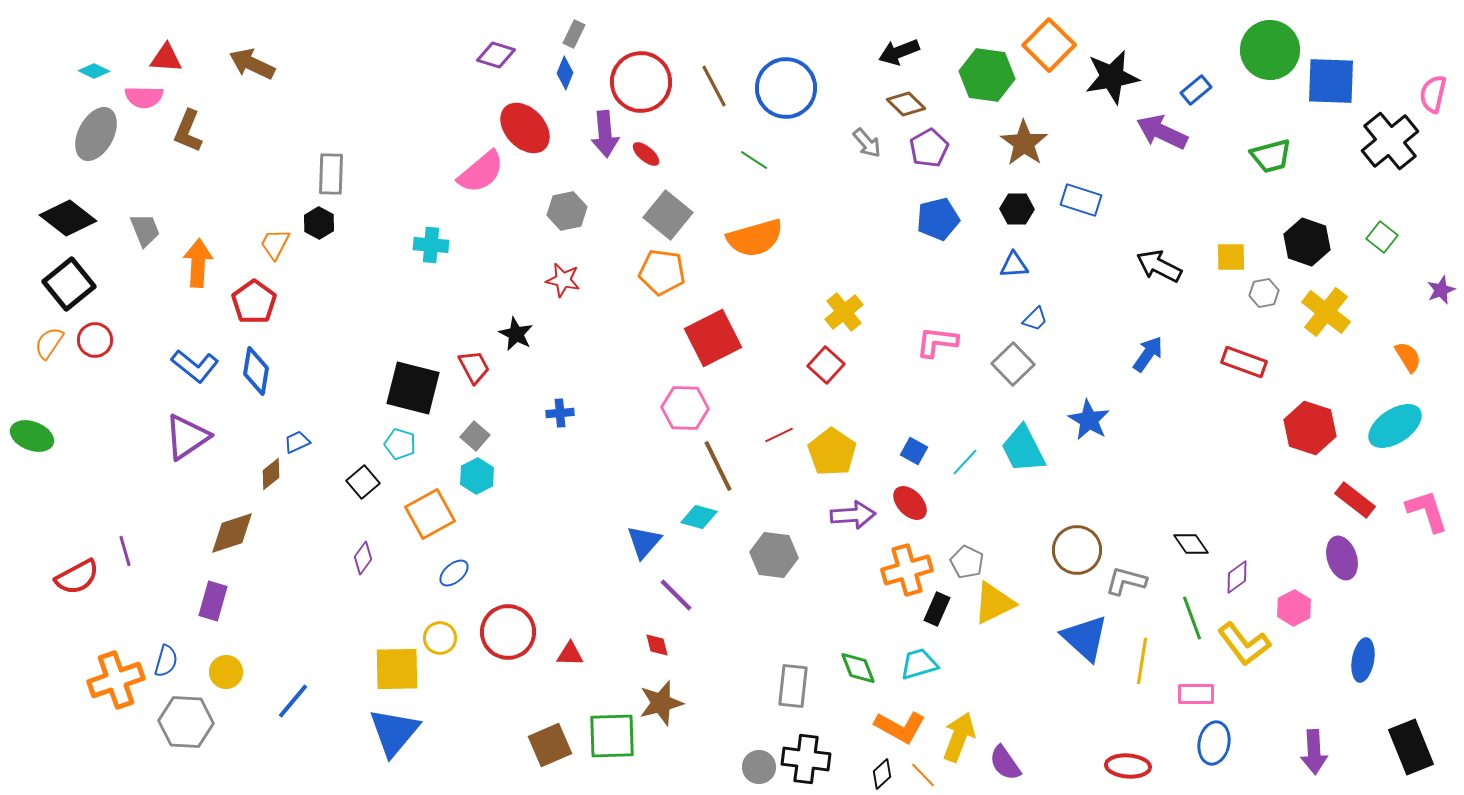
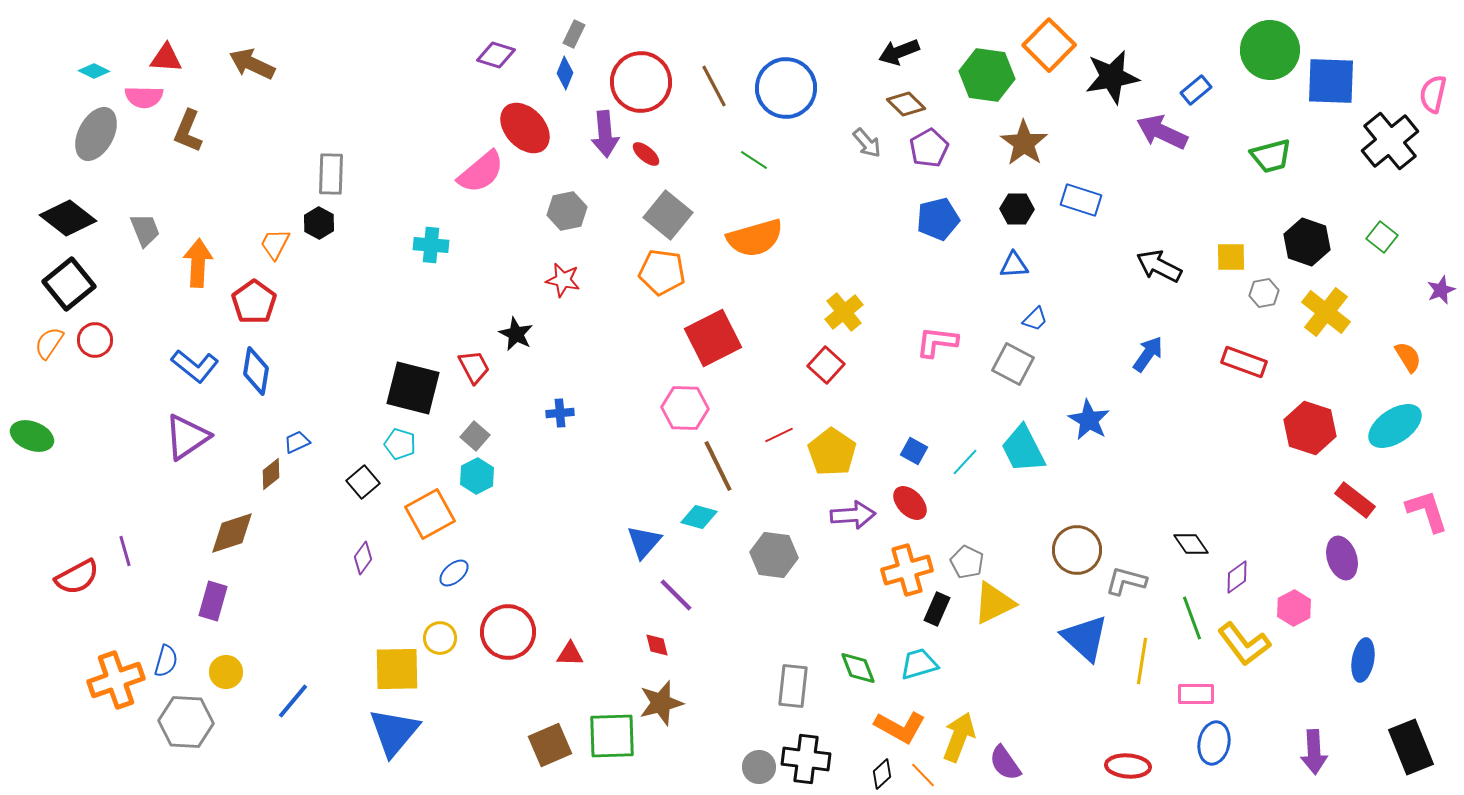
gray square at (1013, 364): rotated 18 degrees counterclockwise
